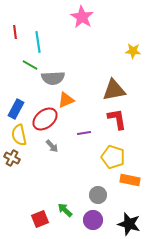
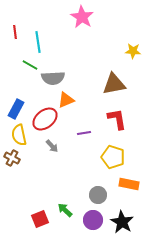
brown triangle: moved 6 px up
orange rectangle: moved 1 px left, 4 px down
black star: moved 7 px left, 2 px up; rotated 15 degrees clockwise
